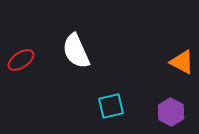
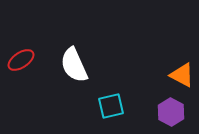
white semicircle: moved 2 px left, 14 px down
orange triangle: moved 13 px down
